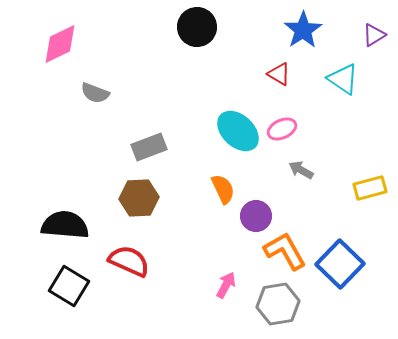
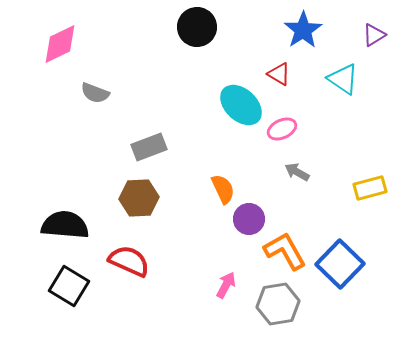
cyan ellipse: moved 3 px right, 26 px up
gray arrow: moved 4 px left, 2 px down
purple circle: moved 7 px left, 3 px down
